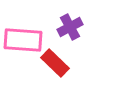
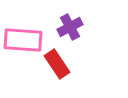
red rectangle: moved 2 px right, 1 px down; rotated 12 degrees clockwise
